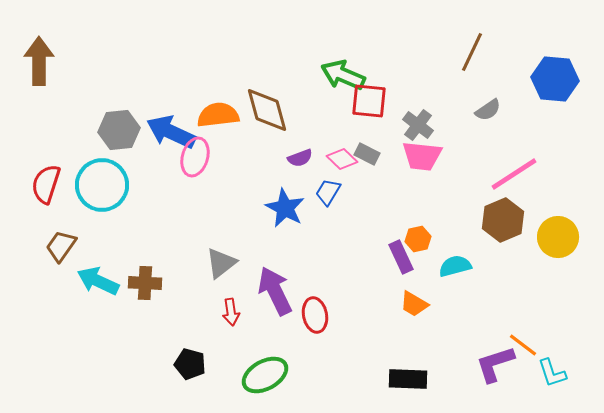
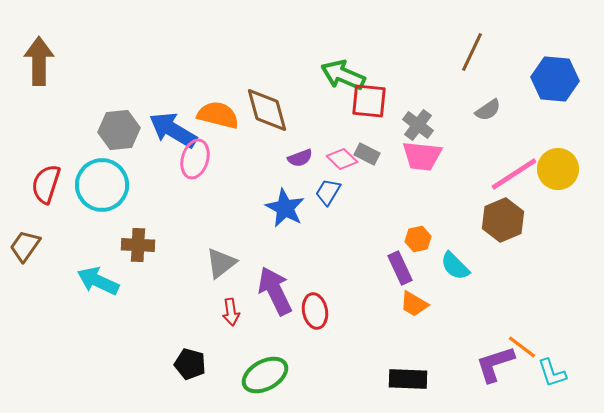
orange semicircle: rotated 21 degrees clockwise
blue arrow: moved 2 px right, 2 px up; rotated 6 degrees clockwise
pink ellipse: moved 2 px down
yellow circle: moved 68 px up
brown trapezoid: moved 36 px left
purple rectangle: moved 1 px left, 11 px down
cyan semicircle: rotated 120 degrees counterclockwise
brown cross: moved 7 px left, 38 px up
red ellipse: moved 4 px up
orange line: moved 1 px left, 2 px down
